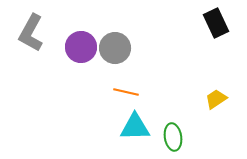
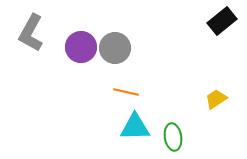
black rectangle: moved 6 px right, 2 px up; rotated 76 degrees clockwise
